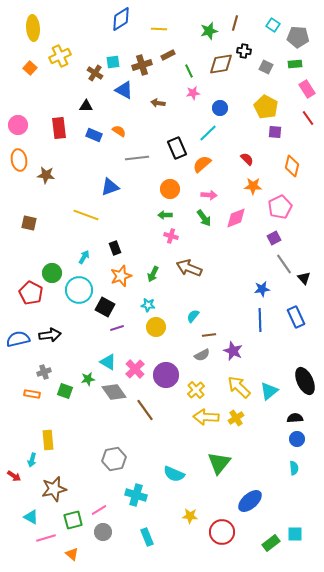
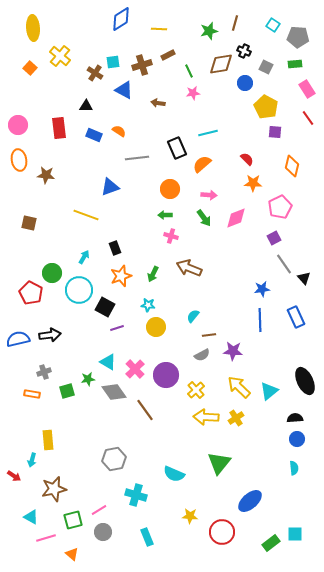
black cross at (244, 51): rotated 16 degrees clockwise
yellow cross at (60, 56): rotated 25 degrees counterclockwise
blue circle at (220, 108): moved 25 px right, 25 px up
cyan line at (208, 133): rotated 30 degrees clockwise
orange star at (253, 186): moved 3 px up
purple star at (233, 351): rotated 18 degrees counterclockwise
green square at (65, 391): moved 2 px right; rotated 35 degrees counterclockwise
